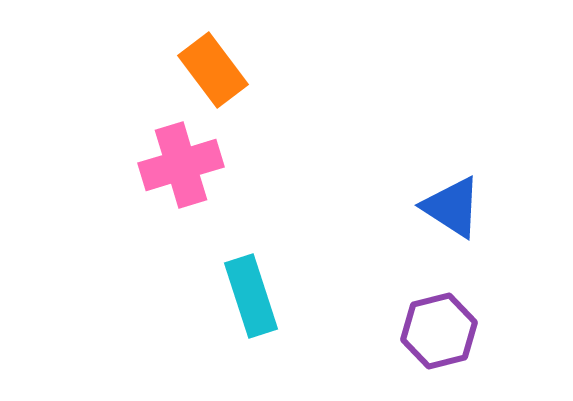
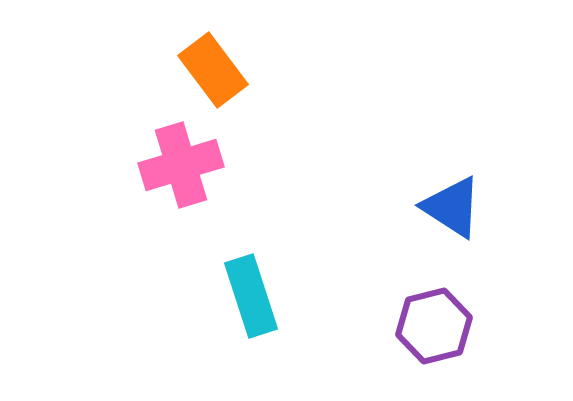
purple hexagon: moved 5 px left, 5 px up
